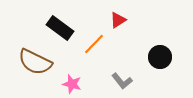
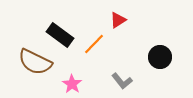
black rectangle: moved 7 px down
pink star: rotated 18 degrees clockwise
